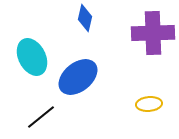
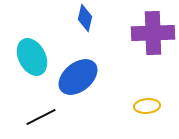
yellow ellipse: moved 2 px left, 2 px down
black line: rotated 12 degrees clockwise
